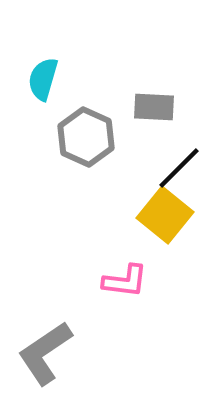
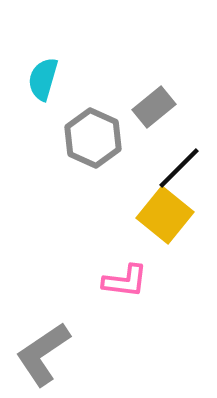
gray rectangle: rotated 42 degrees counterclockwise
gray hexagon: moved 7 px right, 1 px down
gray L-shape: moved 2 px left, 1 px down
